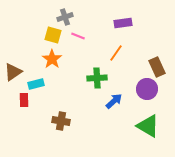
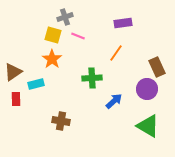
green cross: moved 5 px left
red rectangle: moved 8 px left, 1 px up
